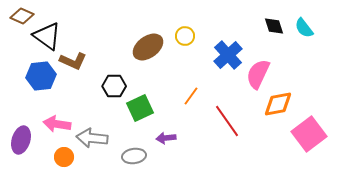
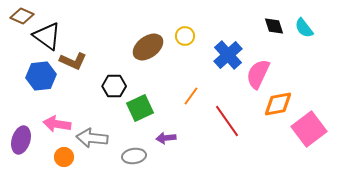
pink square: moved 5 px up
